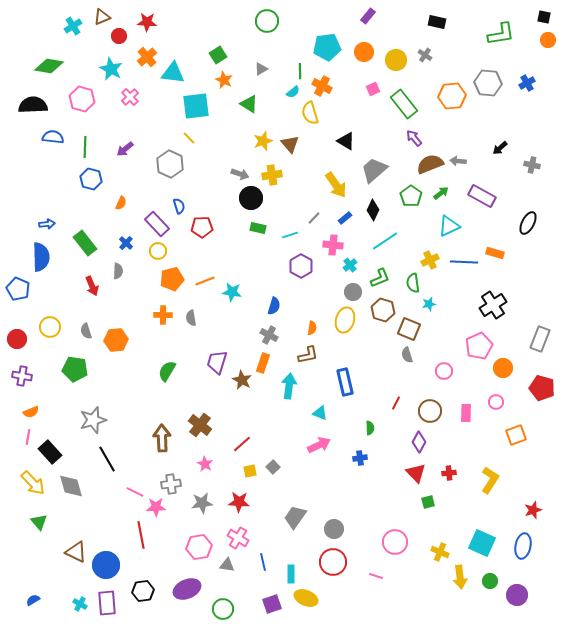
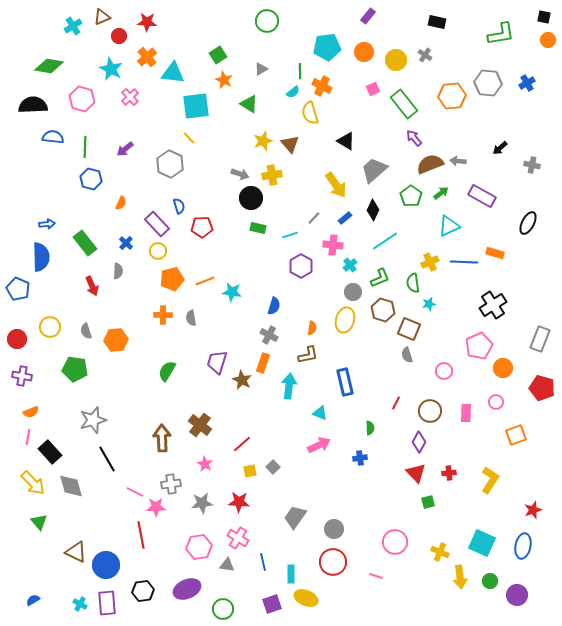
yellow cross at (430, 260): moved 2 px down
